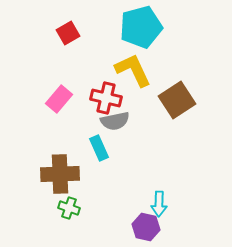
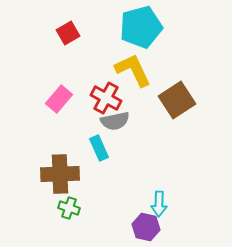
red cross: rotated 16 degrees clockwise
